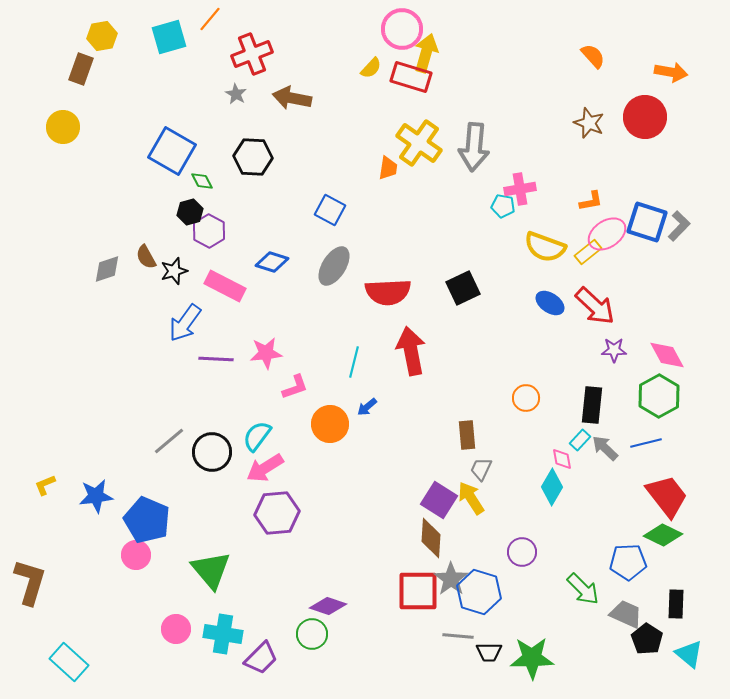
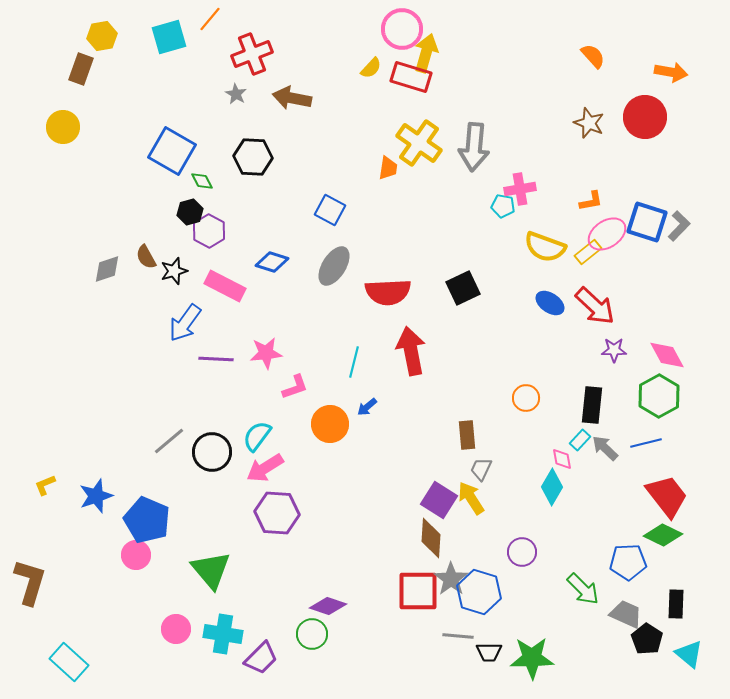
blue star at (96, 496): rotated 12 degrees counterclockwise
purple hexagon at (277, 513): rotated 9 degrees clockwise
